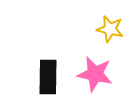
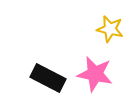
black rectangle: moved 1 px down; rotated 64 degrees counterclockwise
